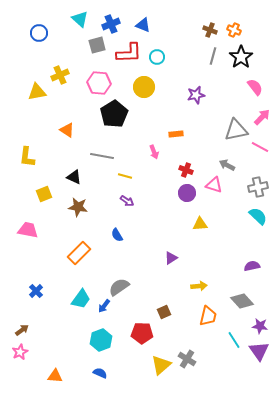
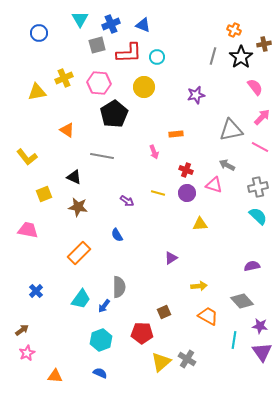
cyan triangle at (80, 19): rotated 18 degrees clockwise
brown cross at (210, 30): moved 54 px right, 14 px down; rotated 32 degrees counterclockwise
yellow cross at (60, 75): moved 4 px right, 3 px down
gray triangle at (236, 130): moved 5 px left
yellow L-shape at (27, 157): rotated 45 degrees counterclockwise
yellow line at (125, 176): moved 33 px right, 17 px down
gray semicircle at (119, 287): rotated 125 degrees clockwise
orange trapezoid at (208, 316): rotated 75 degrees counterclockwise
cyan line at (234, 340): rotated 42 degrees clockwise
purple triangle at (259, 351): moved 3 px right, 1 px down
pink star at (20, 352): moved 7 px right, 1 px down
yellow triangle at (161, 365): moved 3 px up
